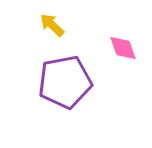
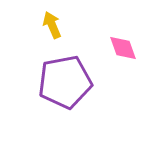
yellow arrow: rotated 24 degrees clockwise
